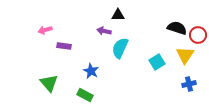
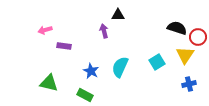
purple arrow: rotated 64 degrees clockwise
red circle: moved 2 px down
cyan semicircle: moved 19 px down
green triangle: rotated 36 degrees counterclockwise
